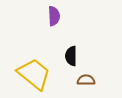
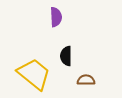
purple semicircle: moved 2 px right, 1 px down
black semicircle: moved 5 px left
